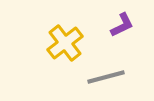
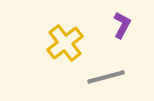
purple L-shape: rotated 36 degrees counterclockwise
